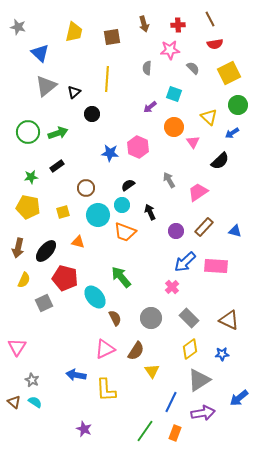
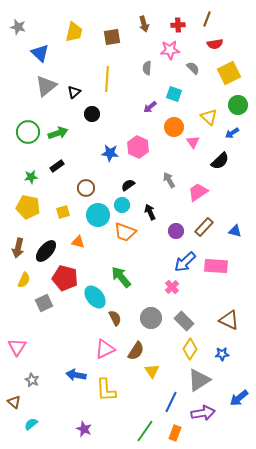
brown line at (210, 19): moved 3 px left; rotated 49 degrees clockwise
gray rectangle at (189, 318): moved 5 px left, 3 px down
yellow diamond at (190, 349): rotated 20 degrees counterclockwise
cyan semicircle at (35, 402): moved 4 px left, 22 px down; rotated 72 degrees counterclockwise
